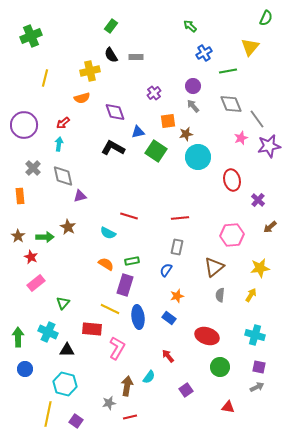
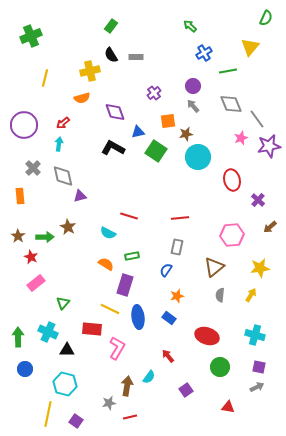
green rectangle at (132, 261): moved 5 px up
